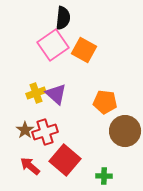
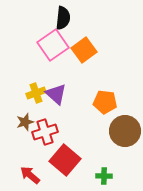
orange square: rotated 25 degrees clockwise
brown star: moved 8 px up; rotated 18 degrees clockwise
red arrow: moved 9 px down
